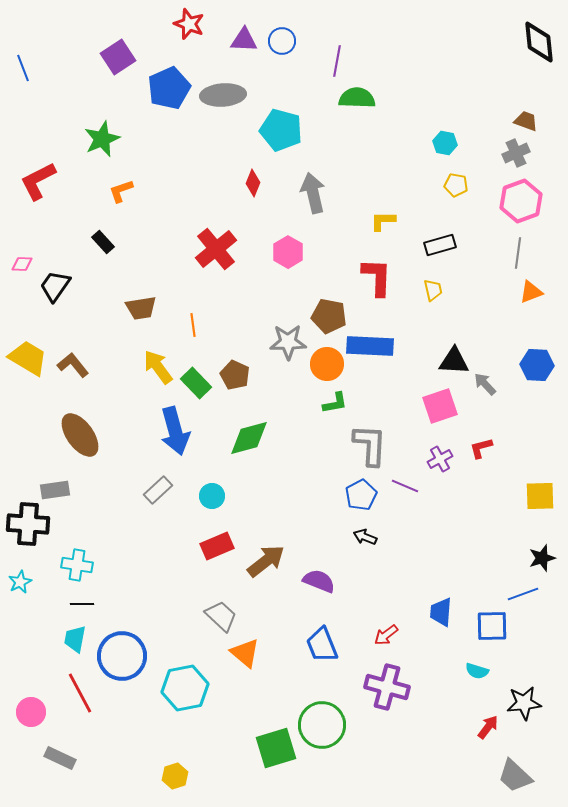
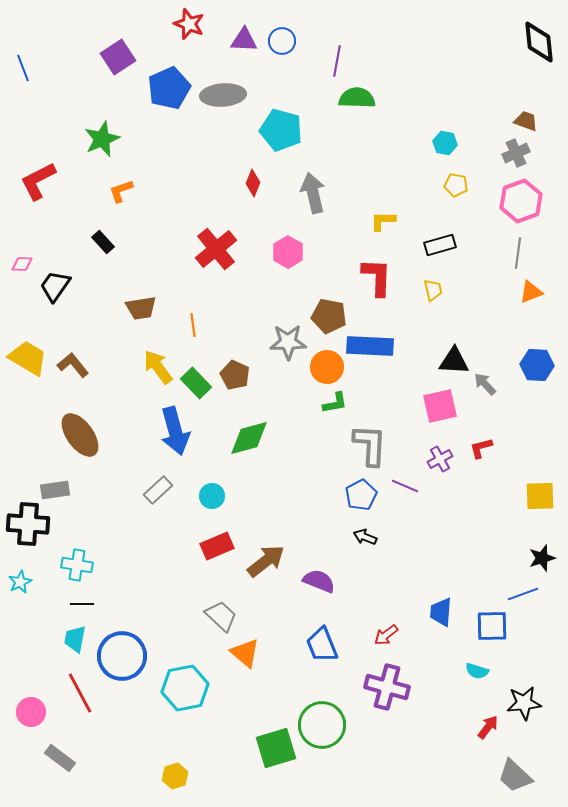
orange circle at (327, 364): moved 3 px down
pink square at (440, 406): rotated 6 degrees clockwise
gray rectangle at (60, 758): rotated 12 degrees clockwise
